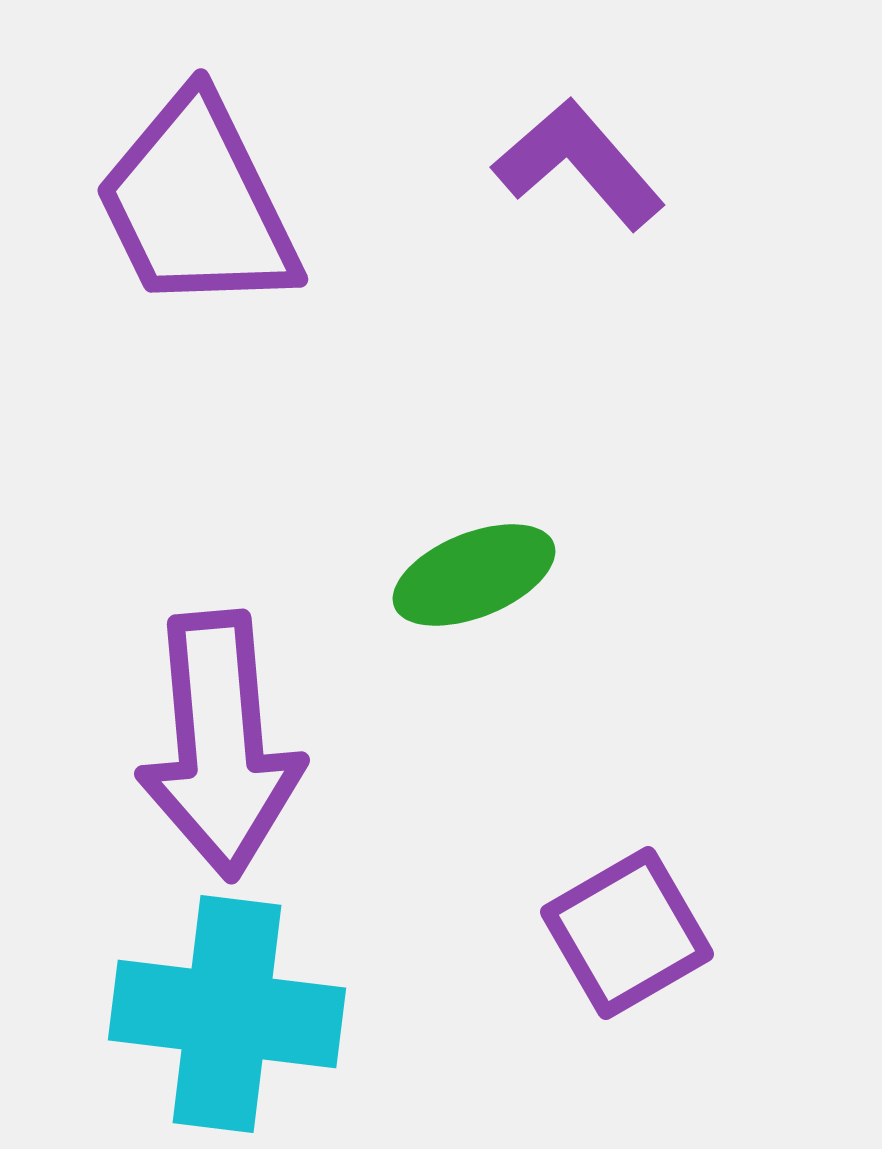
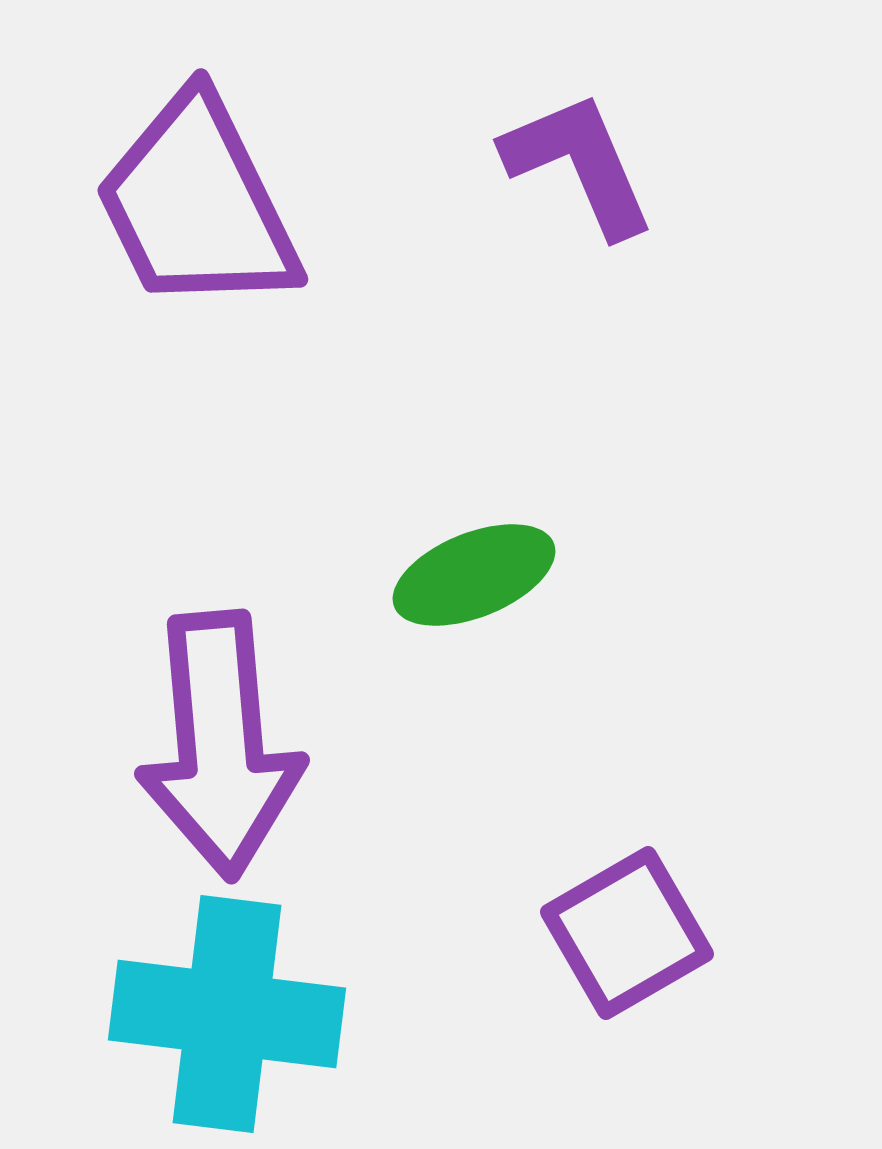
purple L-shape: rotated 18 degrees clockwise
